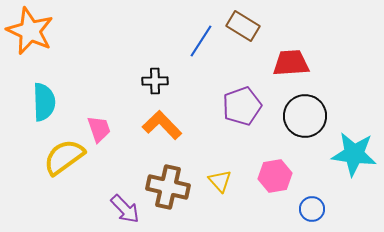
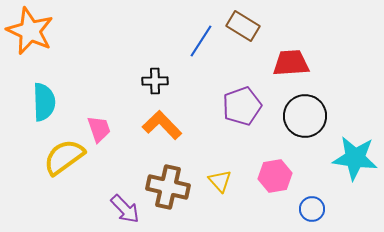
cyan star: moved 1 px right, 4 px down
